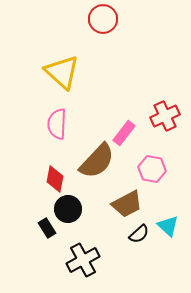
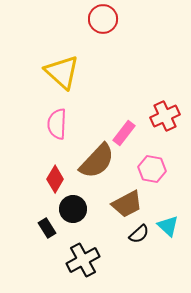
red diamond: rotated 20 degrees clockwise
black circle: moved 5 px right
